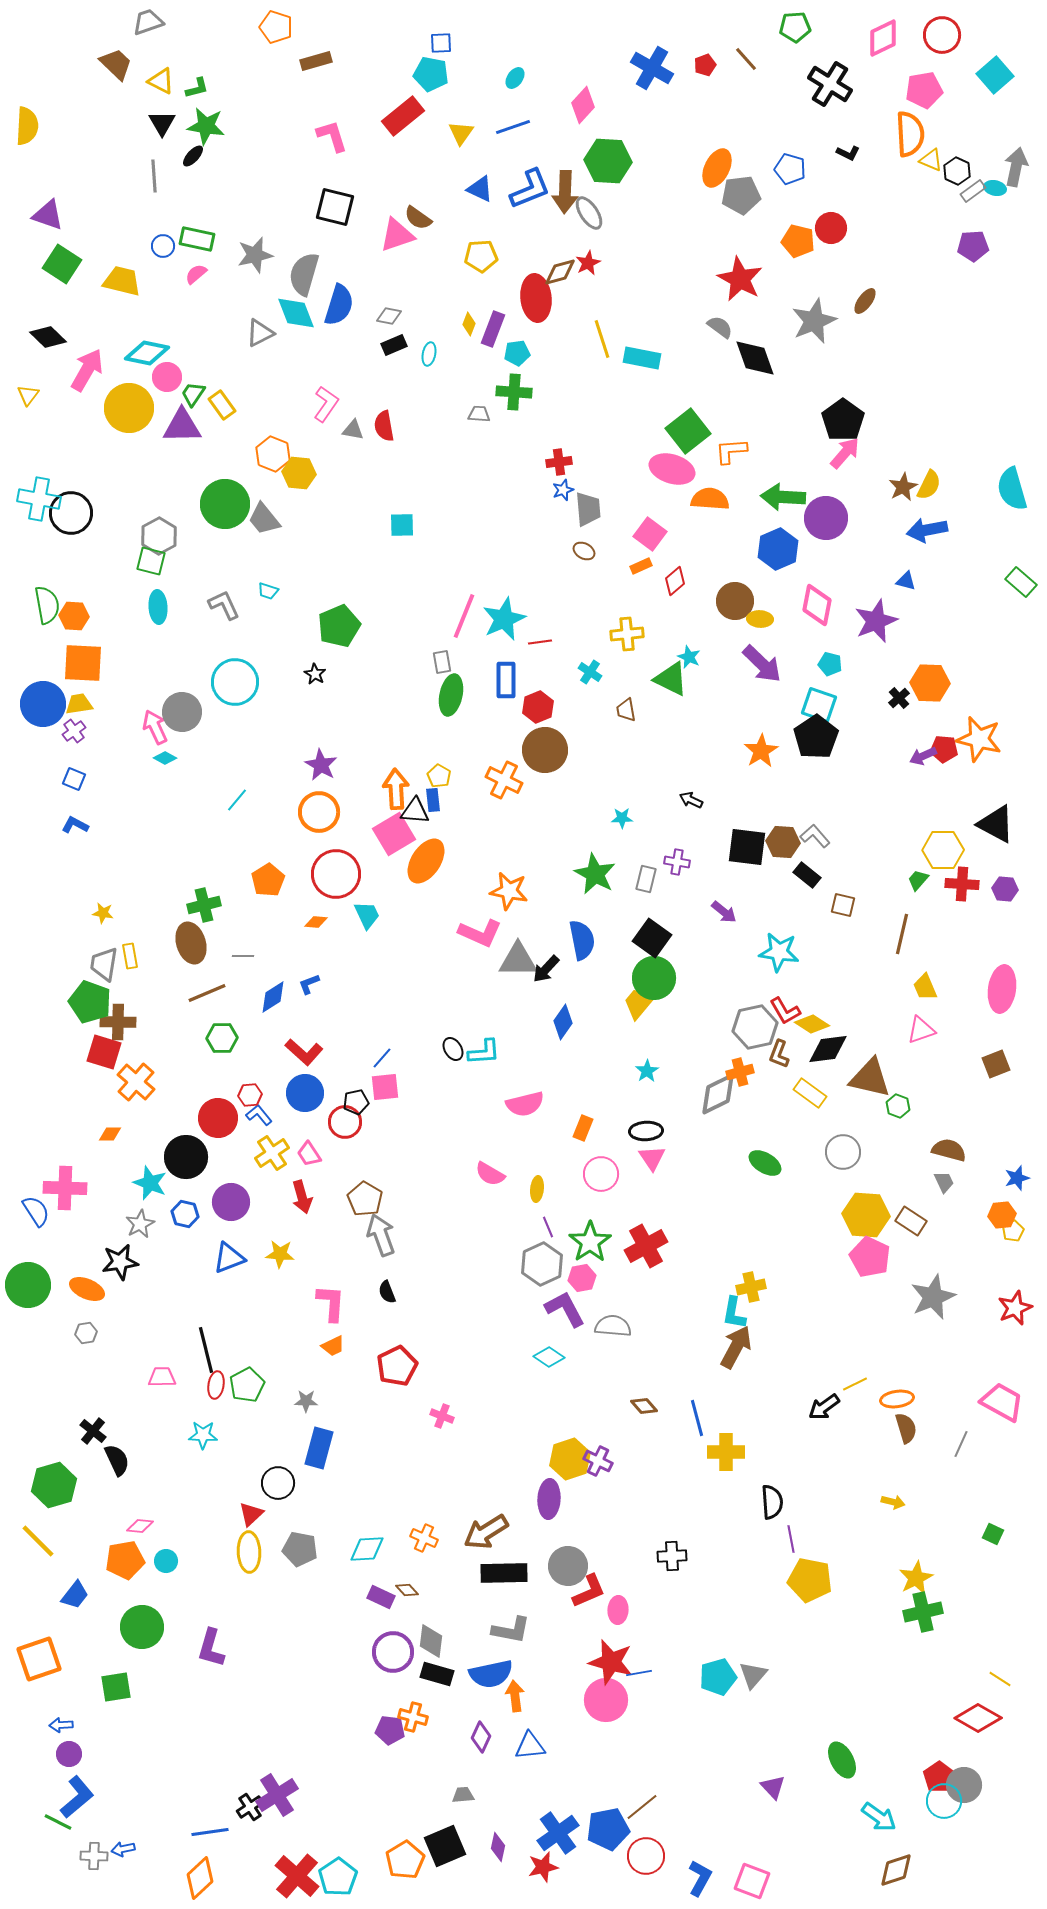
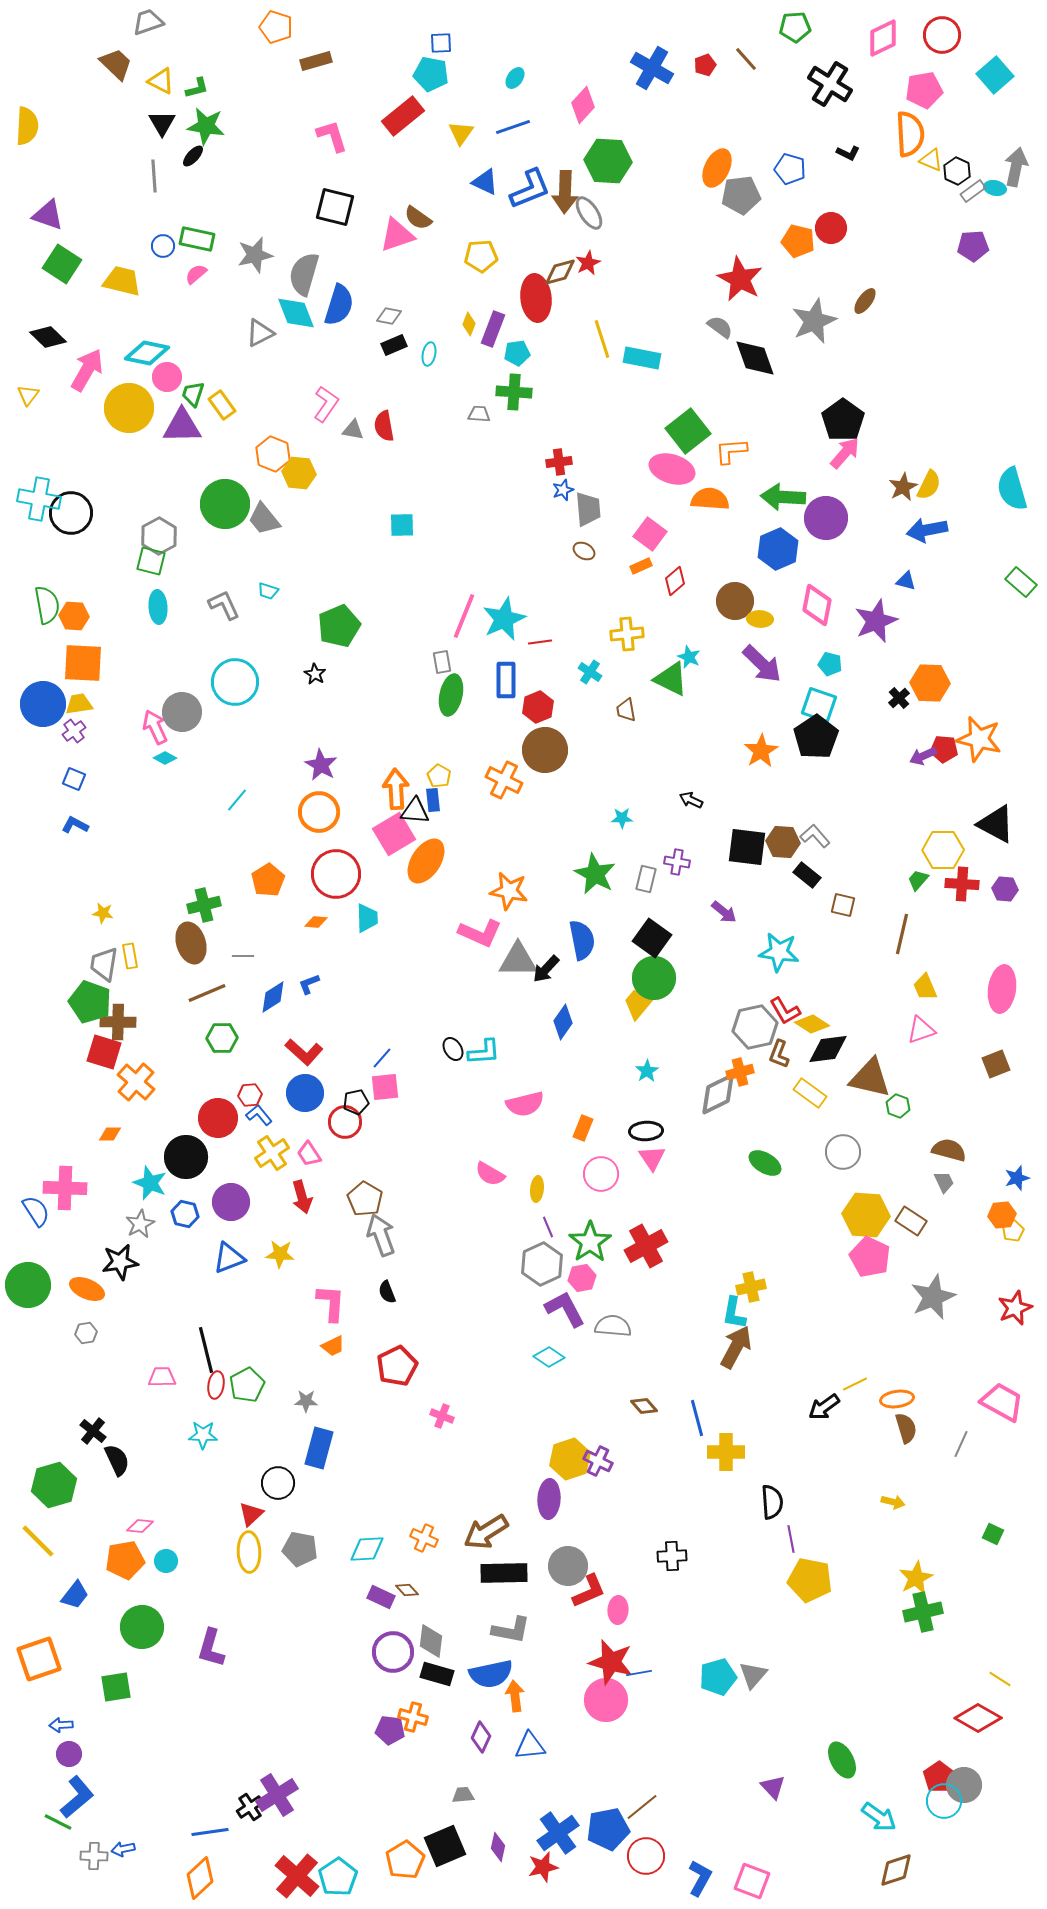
blue triangle at (480, 189): moved 5 px right, 7 px up
green trapezoid at (193, 394): rotated 16 degrees counterclockwise
cyan trapezoid at (367, 915): moved 3 px down; rotated 24 degrees clockwise
